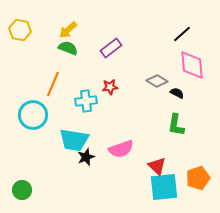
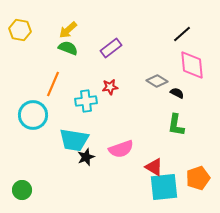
red triangle: moved 3 px left, 1 px down; rotated 12 degrees counterclockwise
